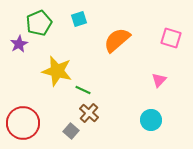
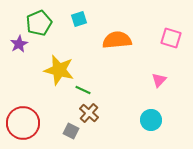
orange semicircle: rotated 36 degrees clockwise
yellow star: moved 2 px right, 1 px up
gray square: rotated 14 degrees counterclockwise
